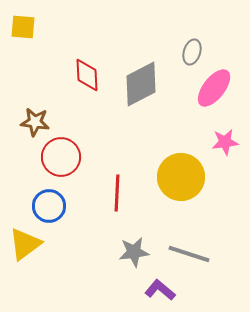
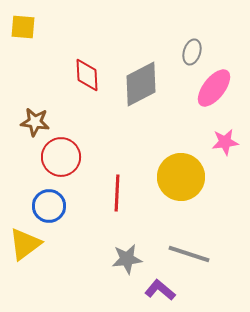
gray star: moved 7 px left, 7 px down
